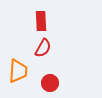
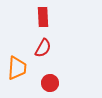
red rectangle: moved 2 px right, 4 px up
orange trapezoid: moved 1 px left, 3 px up
